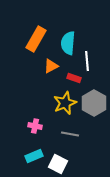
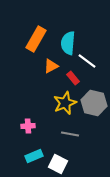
white line: rotated 48 degrees counterclockwise
red rectangle: moved 1 px left; rotated 32 degrees clockwise
gray hexagon: rotated 15 degrees counterclockwise
pink cross: moved 7 px left; rotated 16 degrees counterclockwise
